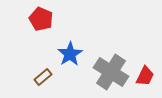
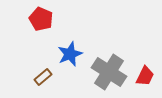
blue star: rotated 10 degrees clockwise
gray cross: moved 2 px left
